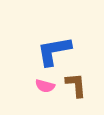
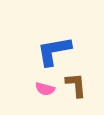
pink semicircle: moved 3 px down
